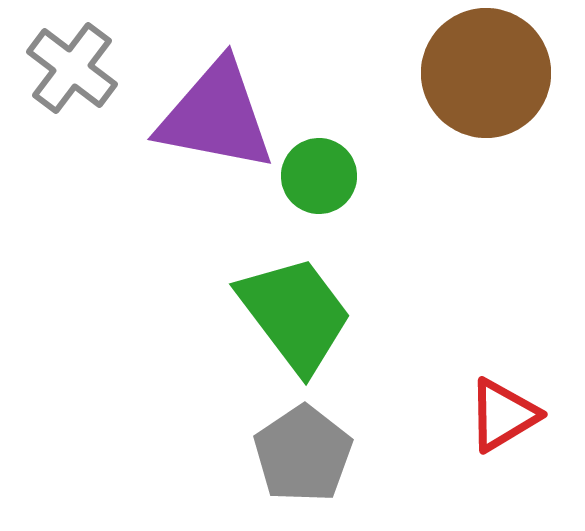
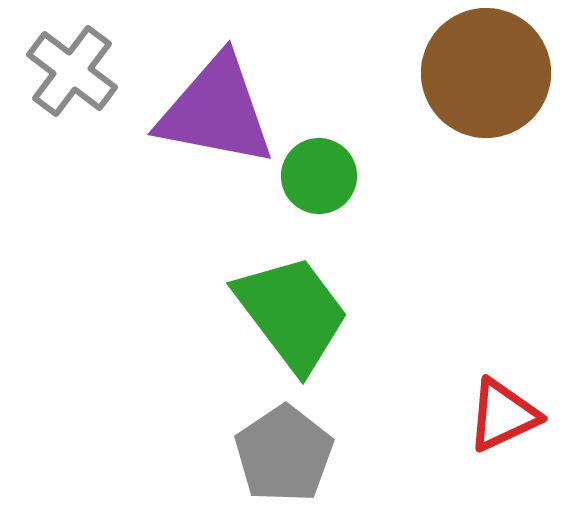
gray cross: moved 3 px down
purple triangle: moved 5 px up
green trapezoid: moved 3 px left, 1 px up
red triangle: rotated 6 degrees clockwise
gray pentagon: moved 19 px left
